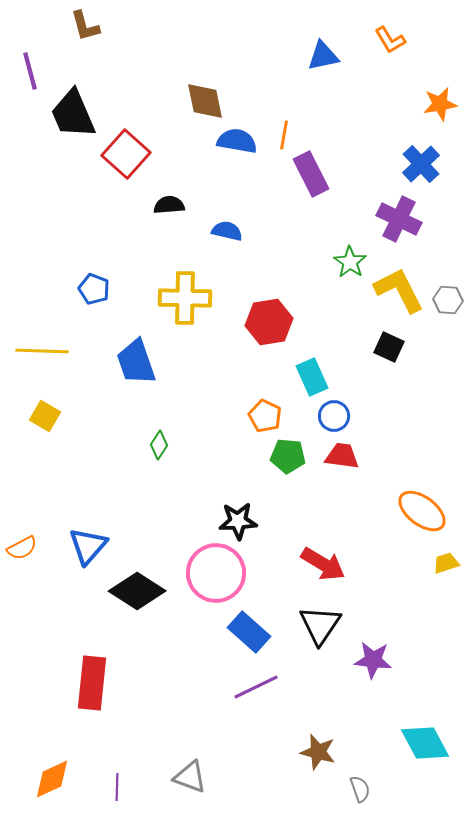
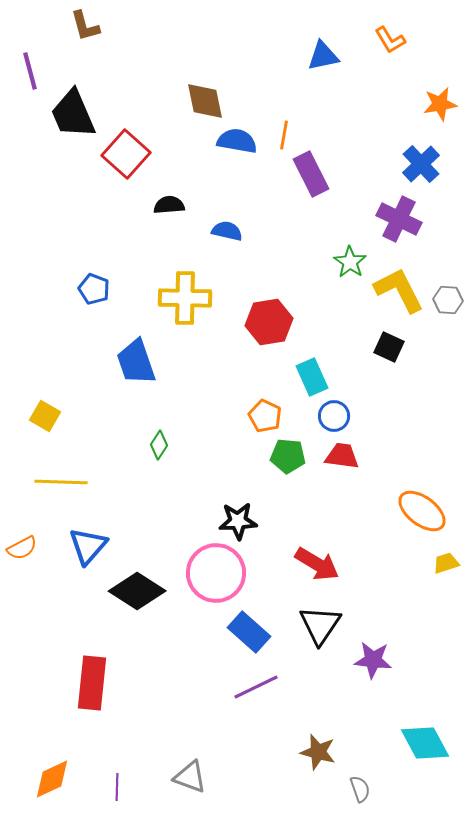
yellow line at (42, 351): moved 19 px right, 131 px down
red arrow at (323, 564): moved 6 px left
